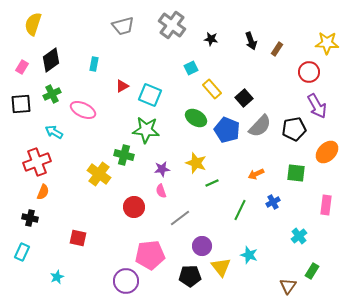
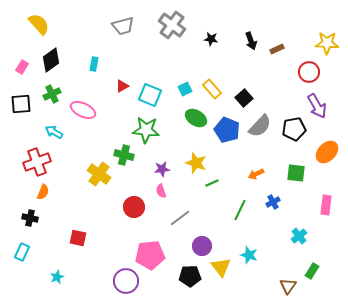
yellow semicircle at (33, 24): moved 6 px right; rotated 120 degrees clockwise
brown rectangle at (277, 49): rotated 32 degrees clockwise
cyan square at (191, 68): moved 6 px left, 21 px down
